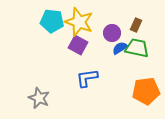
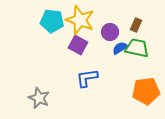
yellow star: moved 1 px right, 2 px up
purple circle: moved 2 px left, 1 px up
